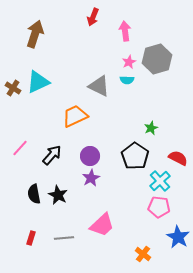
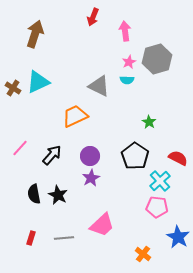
green star: moved 2 px left, 6 px up; rotated 16 degrees counterclockwise
pink pentagon: moved 2 px left
